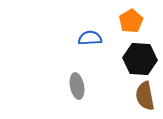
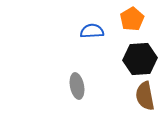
orange pentagon: moved 1 px right, 2 px up
blue semicircle: moved 2 px right, 7 px up
black hexagon: rotated 8 degrees counterclockwise
